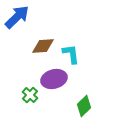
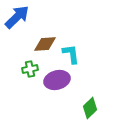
brown diamond: moved 2 px right, 2 px up
purple ellipse: moved 3 px right, 1 px down
green cross: moved 26 px up; rotated 35 degrees clockwise
green diamond: moved 6 px right, 2 px down
